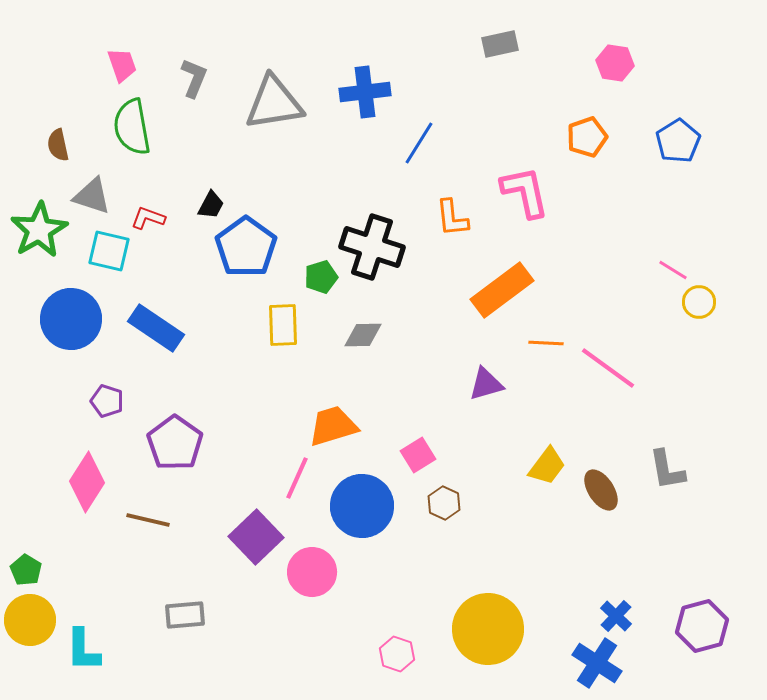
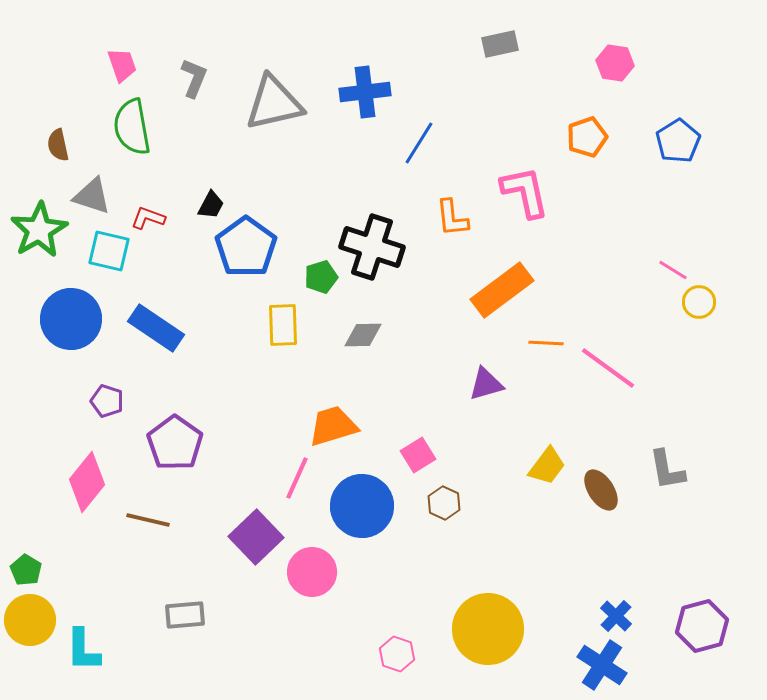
gray triangle at (274, 103): rotated 4 degrees counterclockwise
pink diamond at (87, 482): rotated 6 degrees clockwise
blue cross at (597, 663): moved 5 px right, 2 px down
